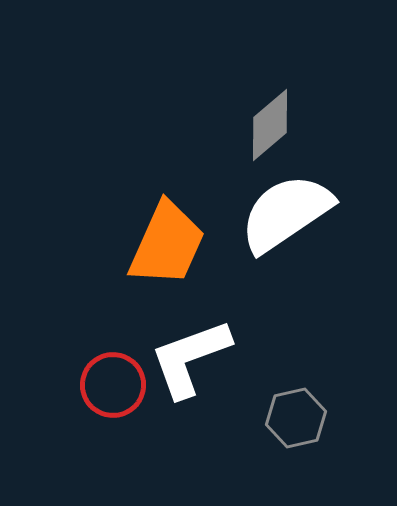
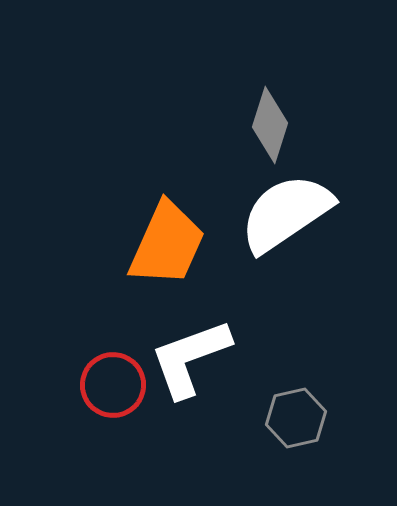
gray diamond: rotated 32 degrees counterclockwise
